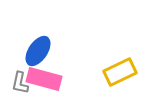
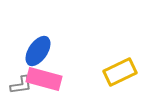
gray L-shape: moved 1 px right, 2 px down; rotated 110 degrees counterclockwise
